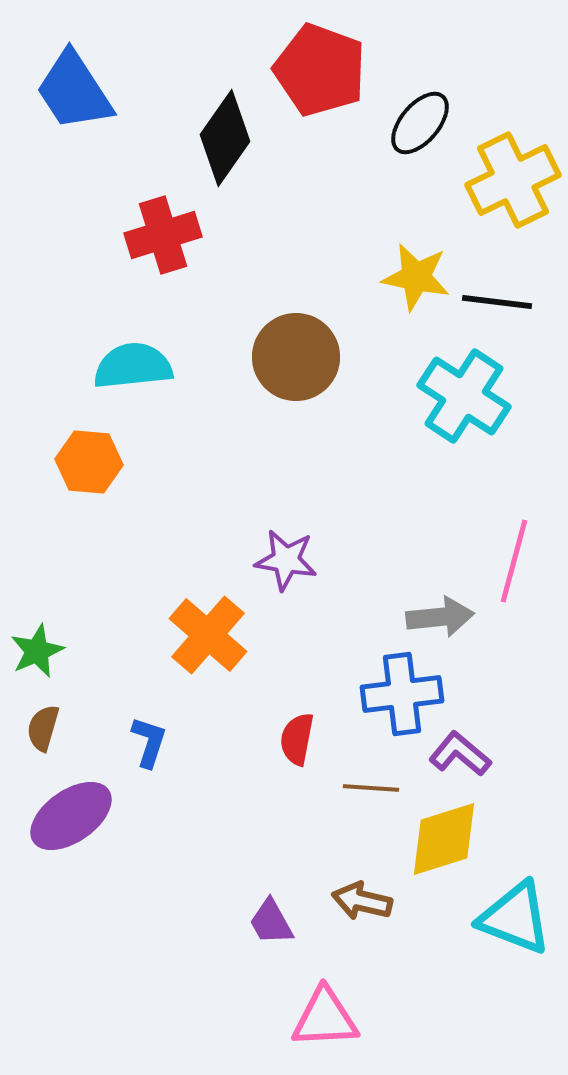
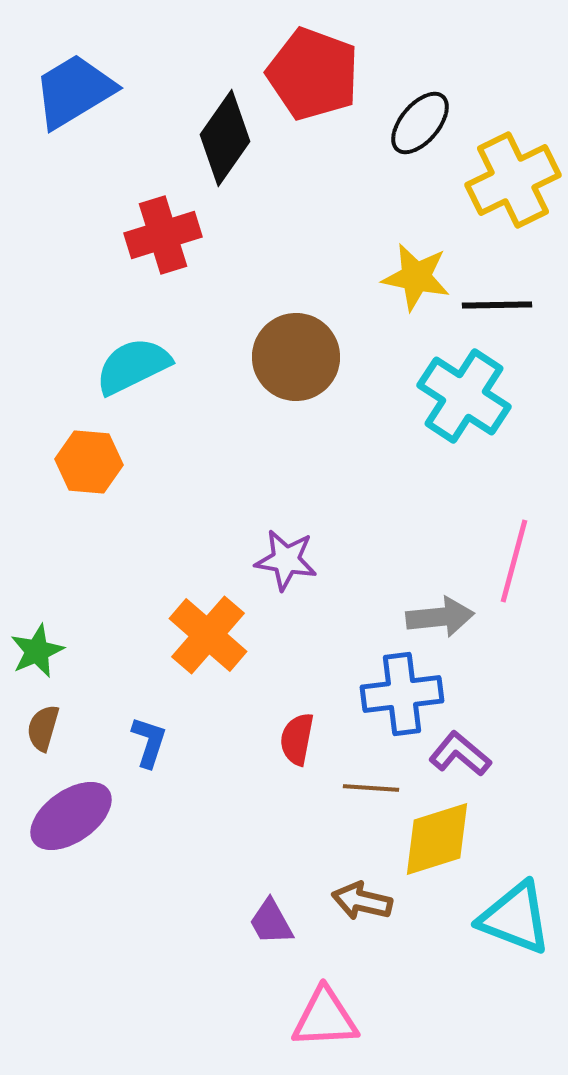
red pentagon: moved 7 px left, 4 px down
blue trapezoid: rotated 92 degrees clockwise
black line: moved 3 px down; rotated 8 degrees counterclockwise
cyan semicircle: rotated 20 degrees counterclockwise
yellow diamond: moved 7 px left
